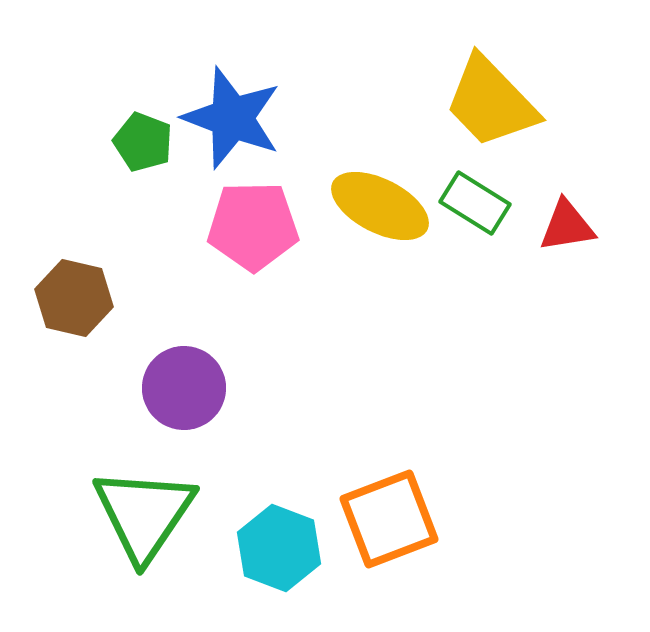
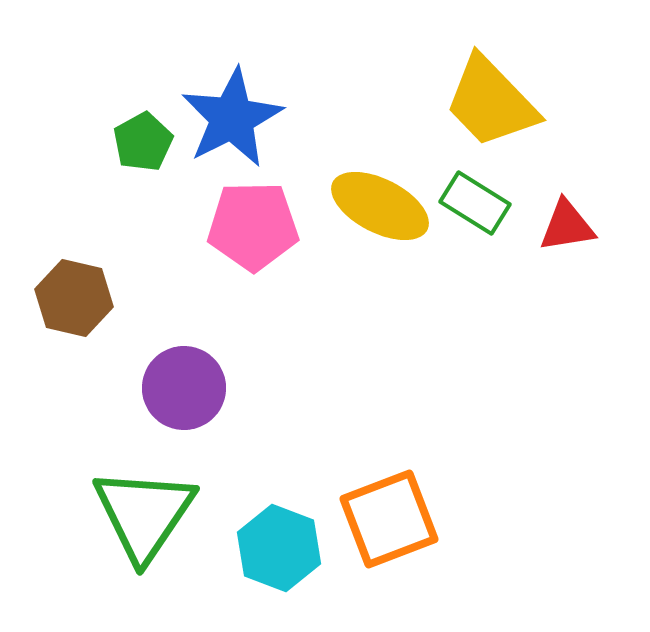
blue star: rotated 24 degrees clockwise
green pentagon: rotated 22 degrees clockwise
